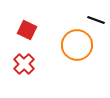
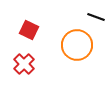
black line: moved 3 px up
red square: moved 2 px right
